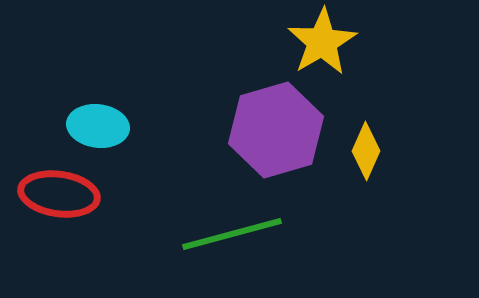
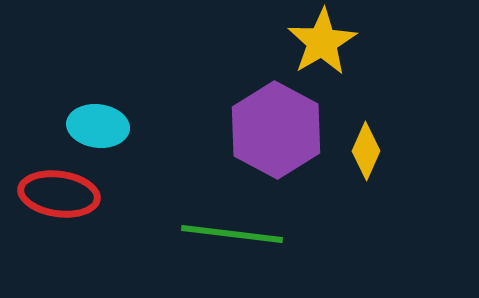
purple hexagon: rotated 16 degrees counterclockwise
green line: rotated 22 degrees clockwise
